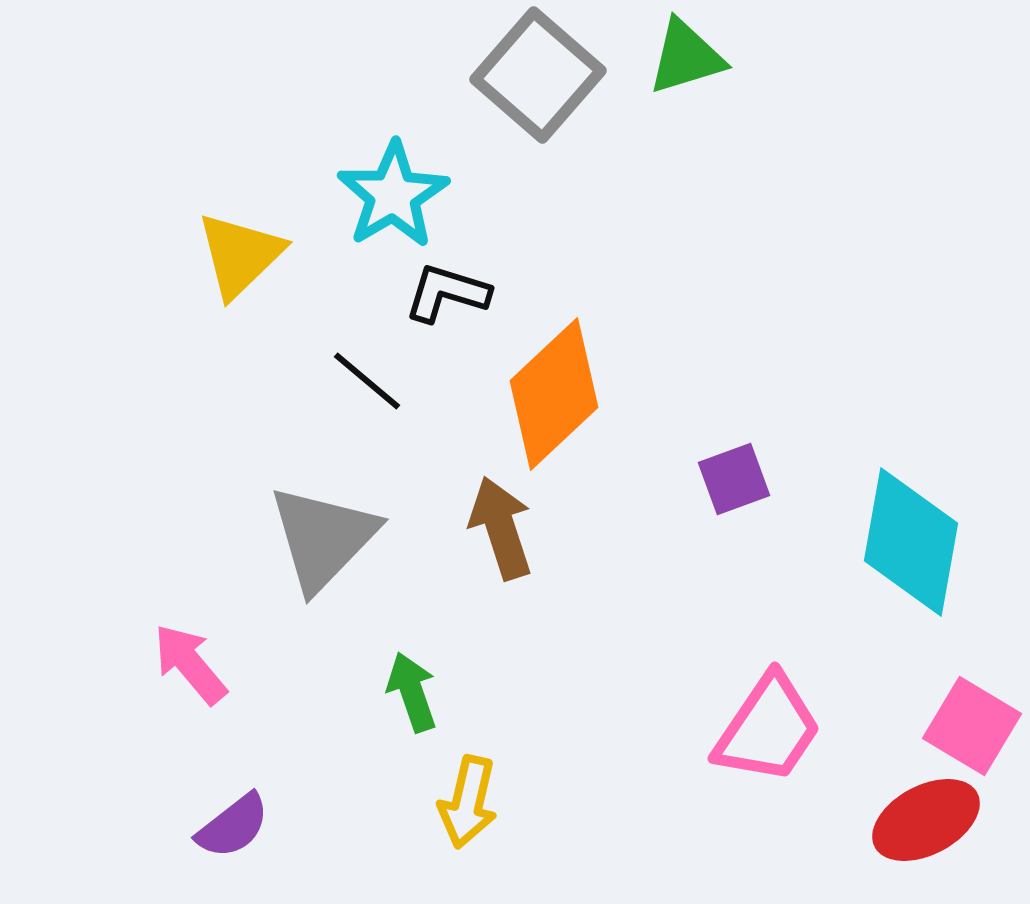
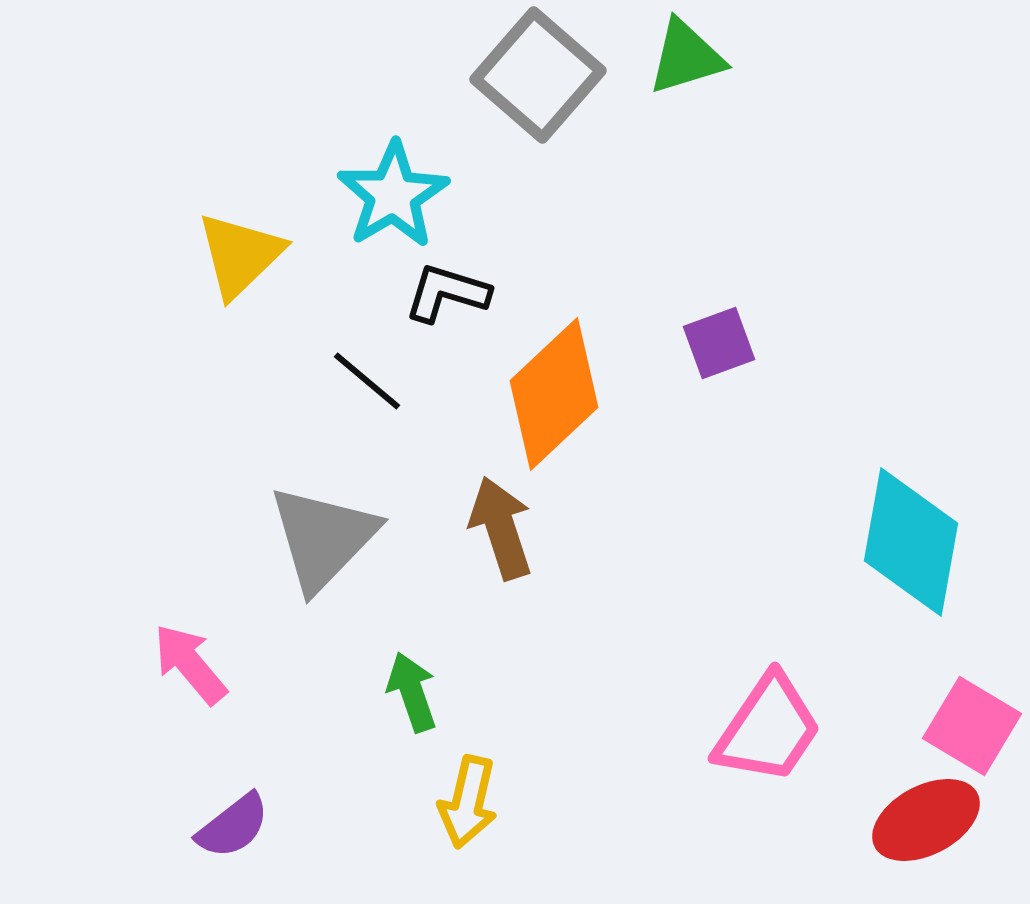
purple square: moved 15 px left, 136 px up
